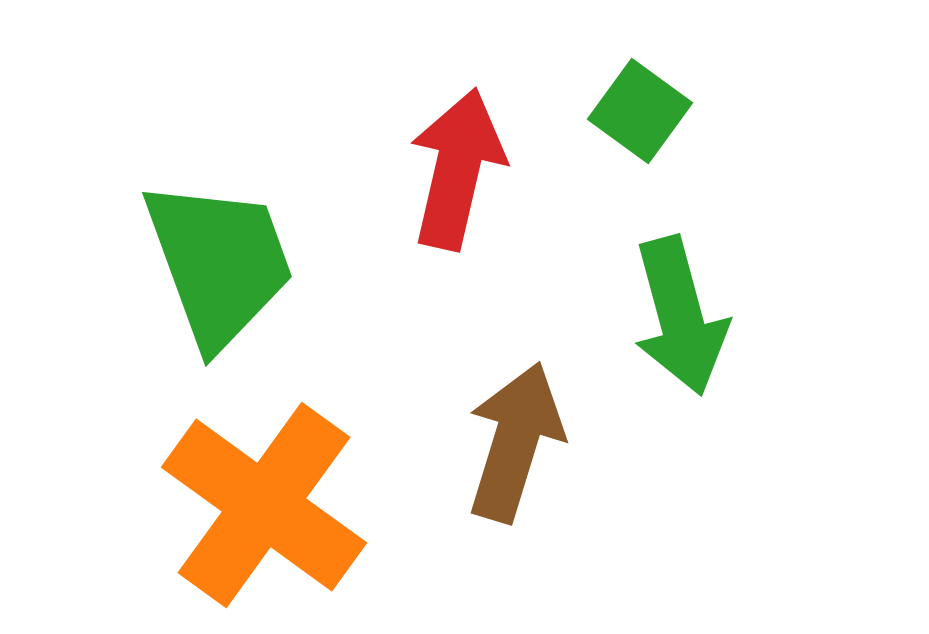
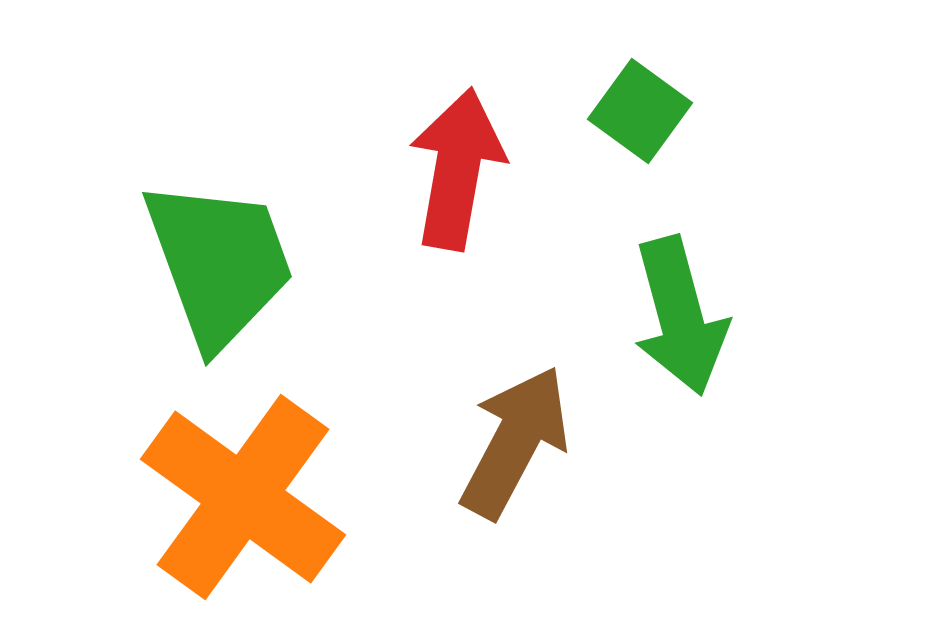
red arrow: rotated 3 degrees counterclockwise
brown arrow: rotated 11 degrees clockwise
orange cross: moved 21 px left, 8 px up
